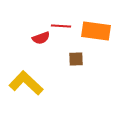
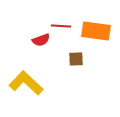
red semicircle: moved 2 px down
